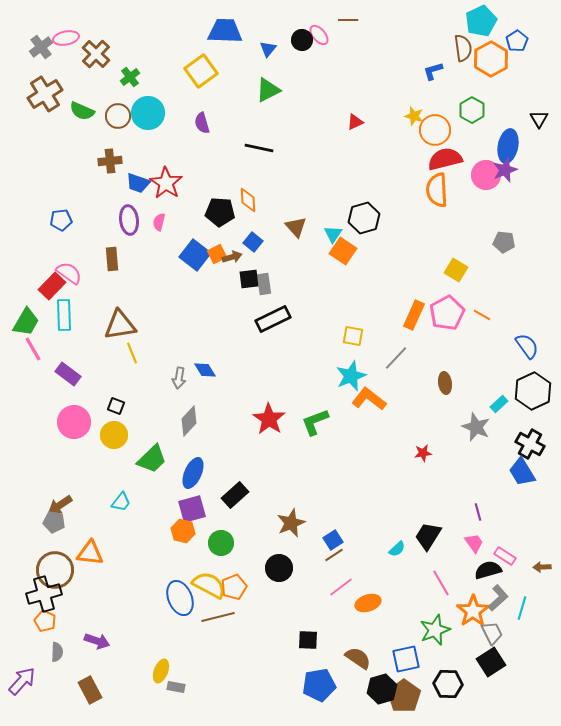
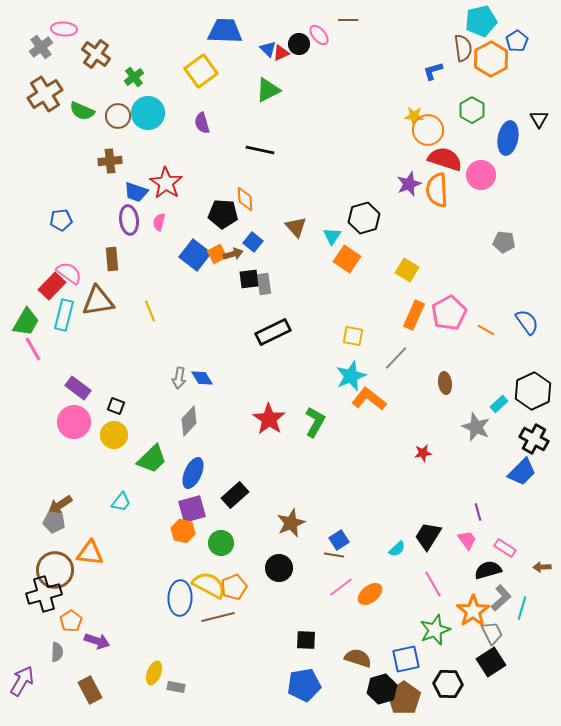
cyan pentagon at (481, 21): rotated 12 degrees clockwise
pink ellipse at (66, 38): moved 2 px left, 9 px up; rotated 15 degrees clockwise
black circle at (302, 40): moved 3 px left, 4 px down
blue triangle at (268, 49): rotated 24 degrees counterclockwise
brown cross at (96, 54): rotated 8 degrees counterclockwise
green cross at (130, 77): moved 4 px right
yellow star at (414, 116): rotated 12 degrees counterclockwise
red triangle at (355, 122): moved 74 px left, 69 px up
orange circle at (435, 130): moved 7 px left
blue ellipse at (508, 146): moved 8 px up
black line at (259, 148): moved 1 px right, 2 px down
red semicircle at (445, 159): rotated 32 degrees clockwise
purple star at (505, 170): moved 96 px left, 14 px down
pink circle at (486, 175): moved 5 px left
blue trapezoid at (138, 183): moved 2 px left, 9 px down
orange diamond at (248, 200): moved 3 px left, 1 px up
black pentagon at (220, 212): moved 3 px right, 2 px down
cyan triangle at (333, 234): moved 1 px left, 2 px down
orange square at (343, 251): moved 4 px right, 8 px down
brown arrow at (232, 257): moved 1 px right, 3 px up
yellow square at (456, 270): moved 49 px left
pink pentagon at (447, 313): moved 2 px right
cyan rectangle at (64, 315): rotated 16 degrees clockwise
orange line at (482, 315): moved 4 px right, 15 px down
black rectangle at (273, 319): moved 13 px down
brown triangle at (120, 325): moved 22 px left, 24 px up
blue semicircle at (527, 346): moved 24 px up
yellow line at (132, 353): moved 18 px right, 42 px up
blue diamond at (205, 370): moved 3 px left, 8 px down
purple rectangle at (68, 374): moved 10 px right, 14 px down
green L-shape at (315, 422): rotated 140 degrees clockwise
black cross at (530, 444): moved 4 px right, 5 px up
blue trapezoid at (522, 472): rotated 104 degrees counterclockwise
blue square at (333, 540): moved 6 px right
pink trapezoid at (474, 543): moved 7 px left, 3 px up
brown line at (334, 555): rotated 42 degrees clockwise
pink rectangle at (505, 556): moved 8 px up
pink line at (441, 583): moved 8 px left, 1 px down
blue ellipse at (180, 598): rotated 24 degrees clockwise
gray L-shape at (498, 598): moved 3 px right
orange ellipse at (368, 603): moved 2 px right, 9 px up; rotated 20 degrees counterclockwise
orange pentagon at (45, 621): moved 26 px right; rotated 15 degrees clockwise
black square at (308, 640): moved 2 px left
brown semicircle at (358, 658): rotated 16 degrees counterclockwise
yellow ellipse at (161, 671): moved 7 px left, 2 px down
purple arrow at (22, 681): rotated 12 degrees counterclockwise
blue pentagon at (319, 685): moved 15 px left
brown pentagon at (404, 696): moved 2 px down
